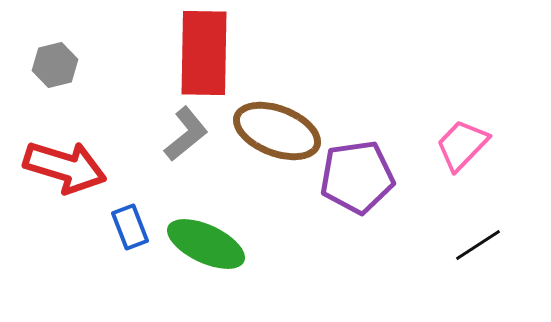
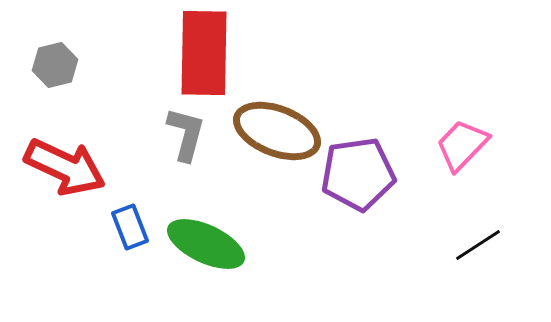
gray L-shape: rotated 36 degrees counterclockwise
red arrow: rotated 8 degrees clockwise
purple pentagon: moved 1 px right, 3 px up
